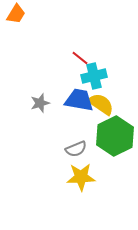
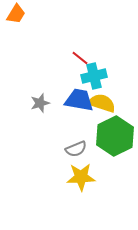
yellow semicircle: moved 1 px right, 1 px up; rotated 16 degrees counterclockwise
